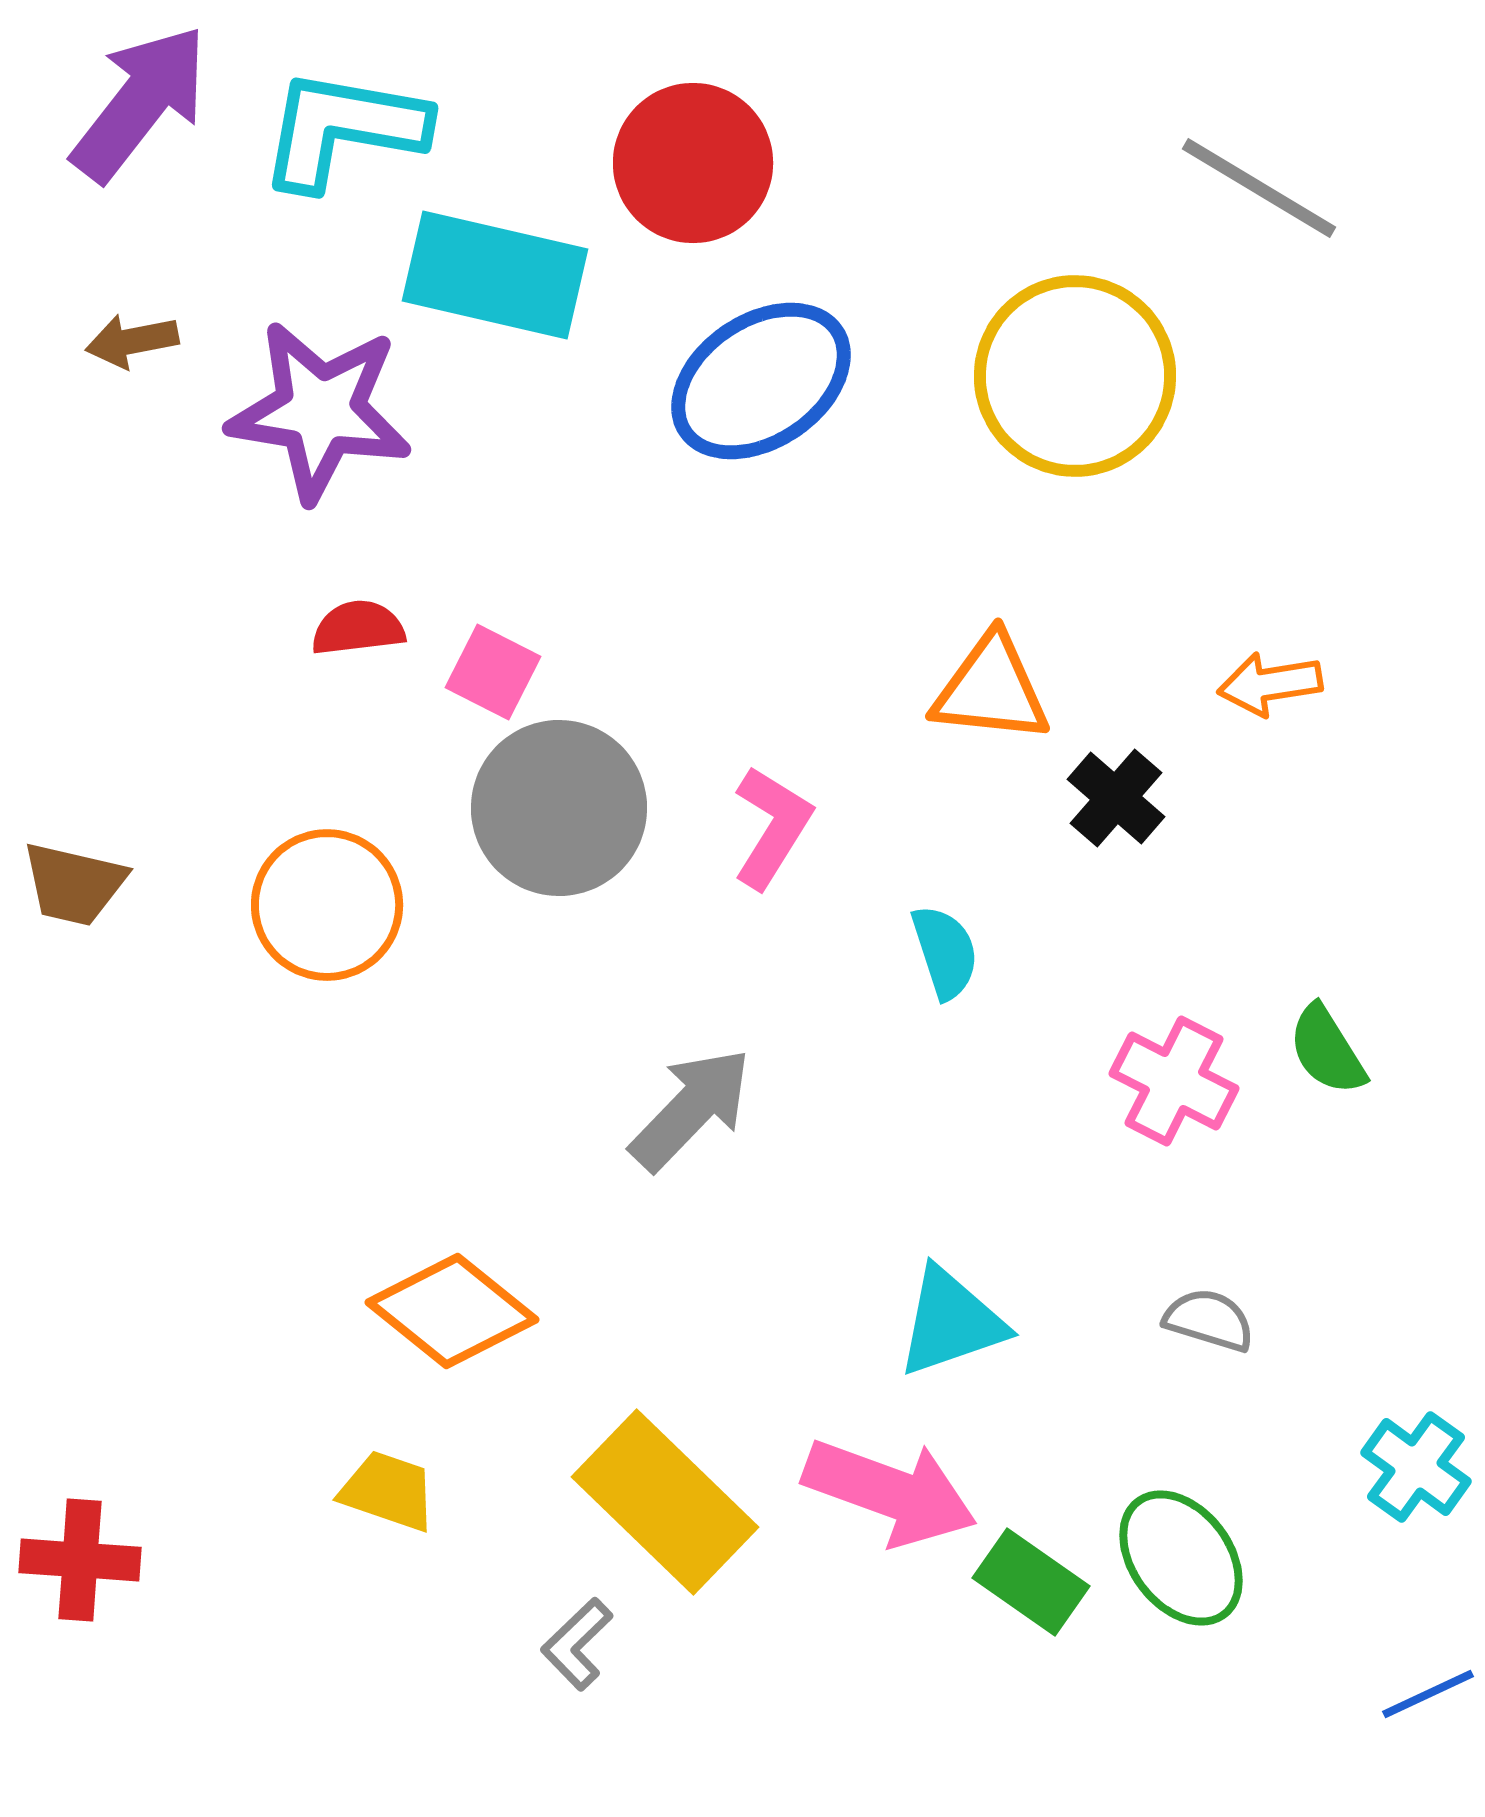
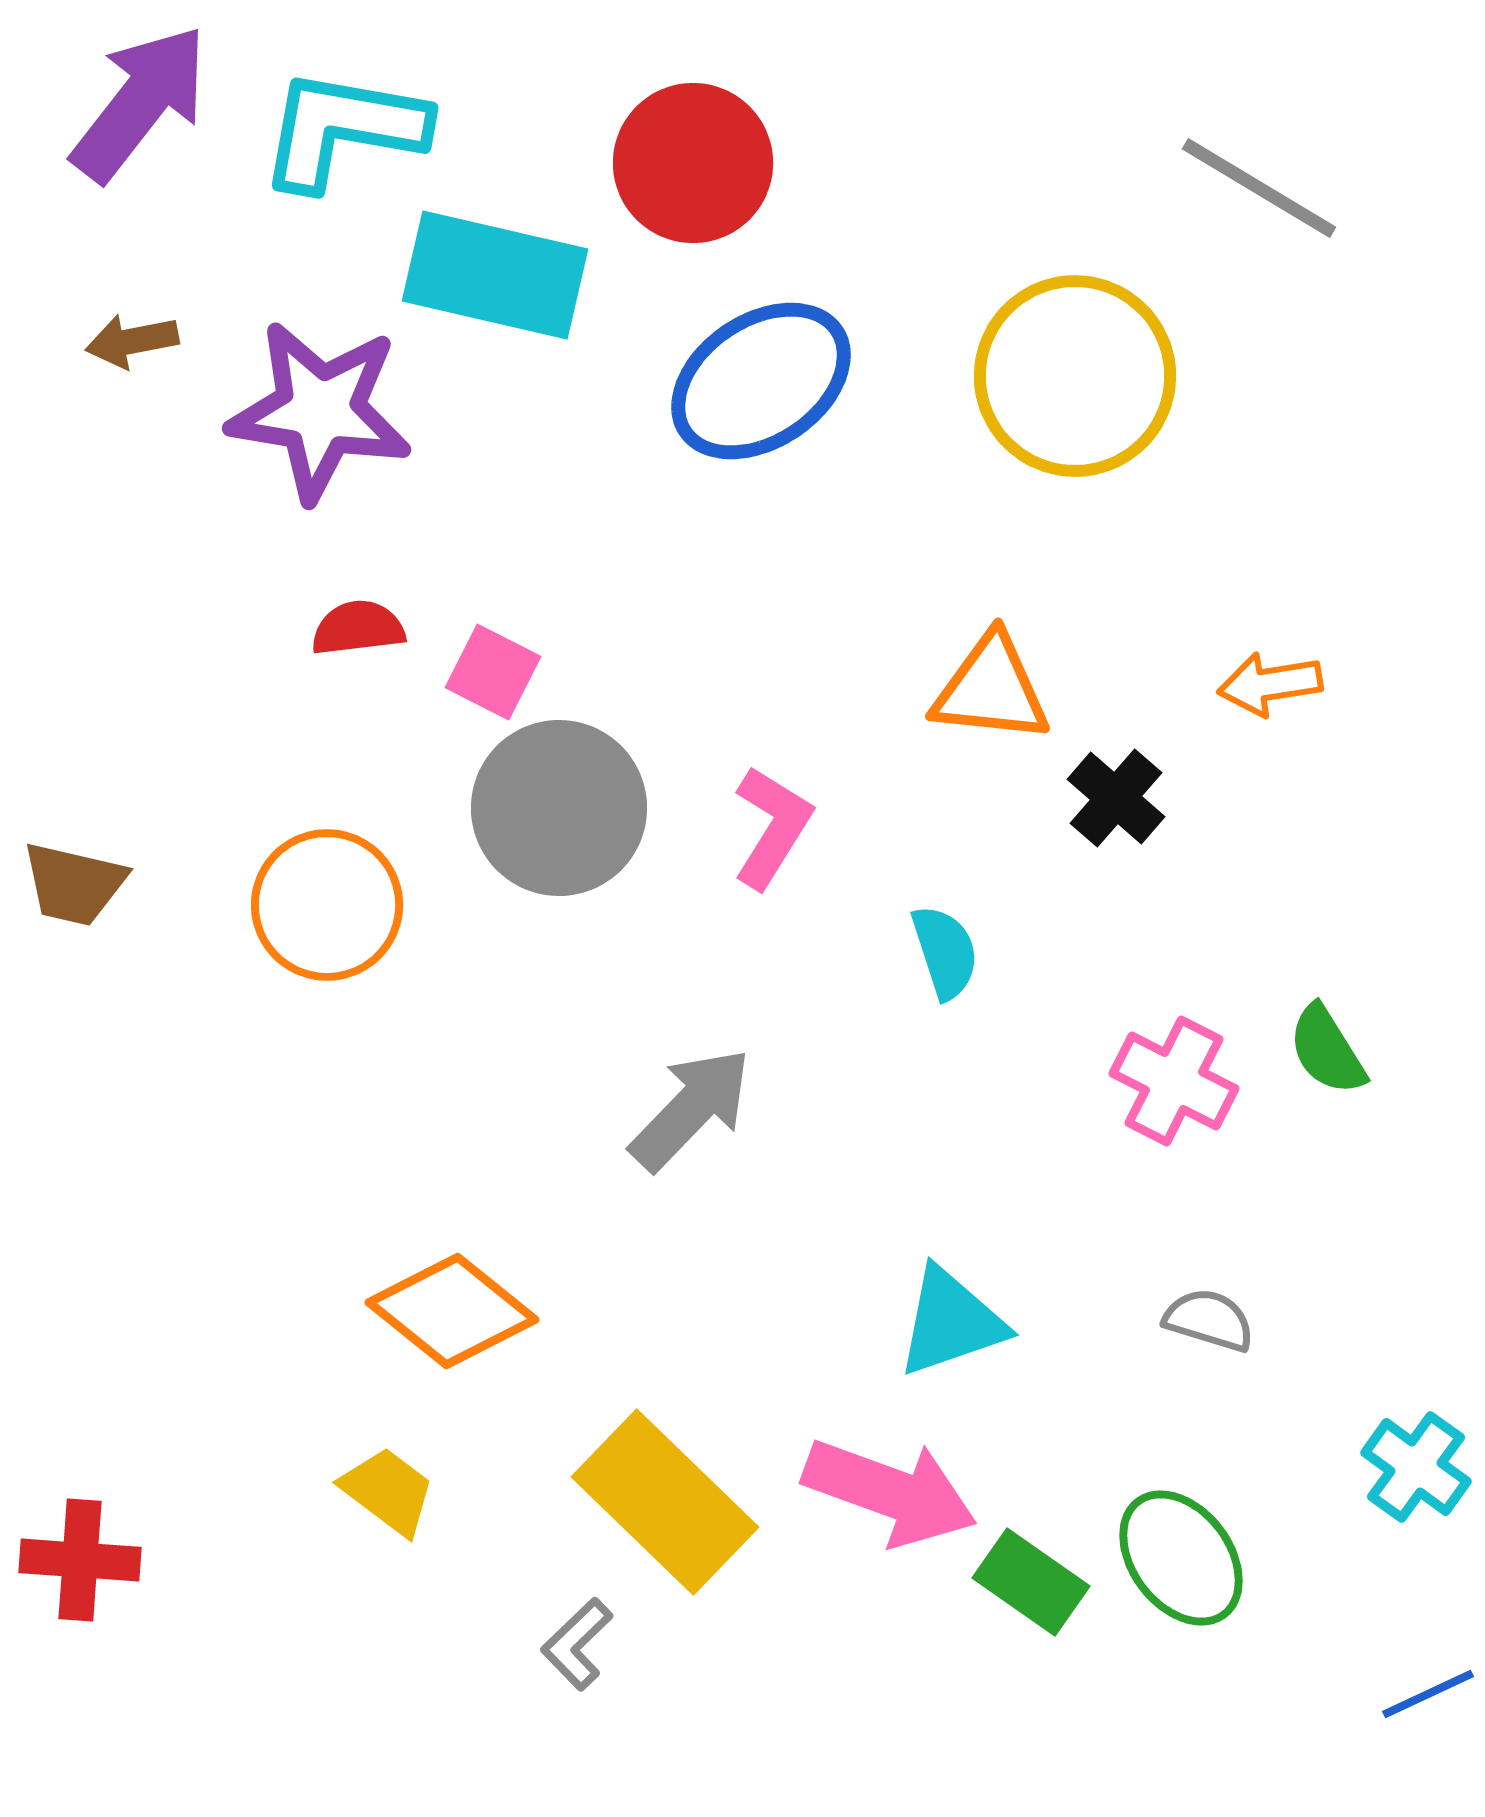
yellow trapezoid: rotated 18 degrees clockwise
